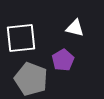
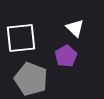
white triangle: rotated 30 degrees clockwise
purple pentagon: moved 3 px right, 4 px up
